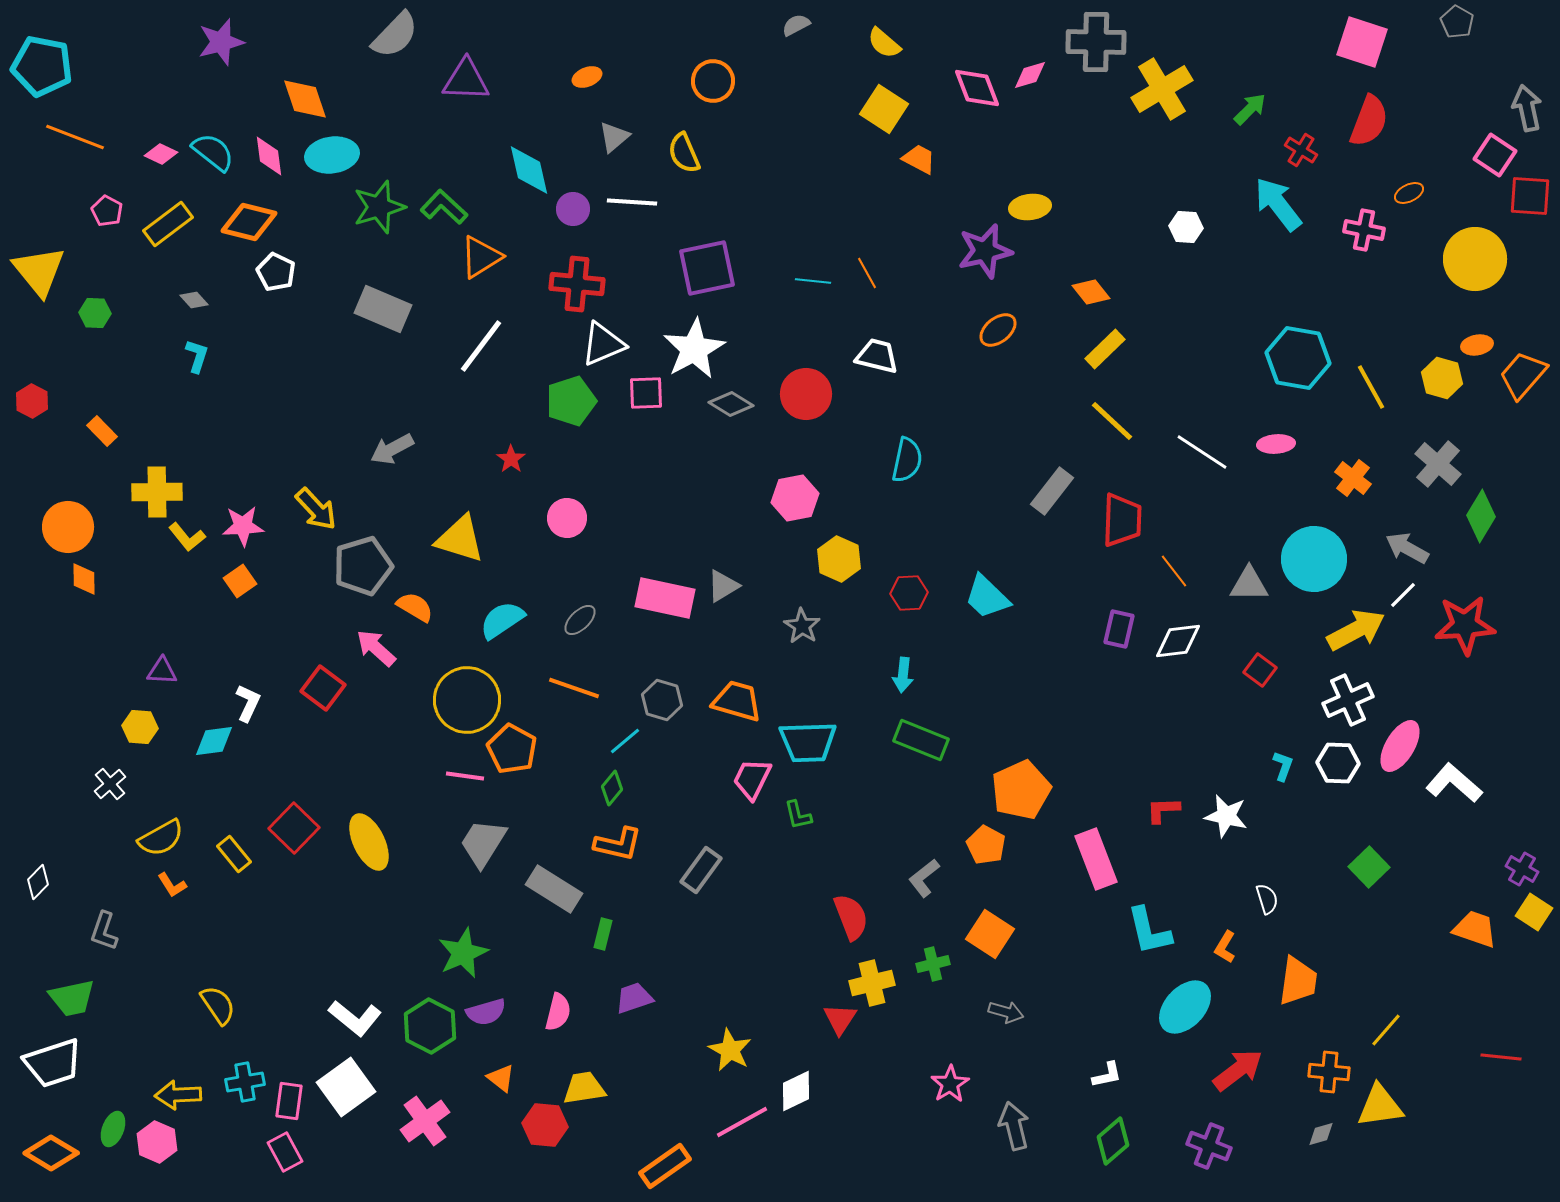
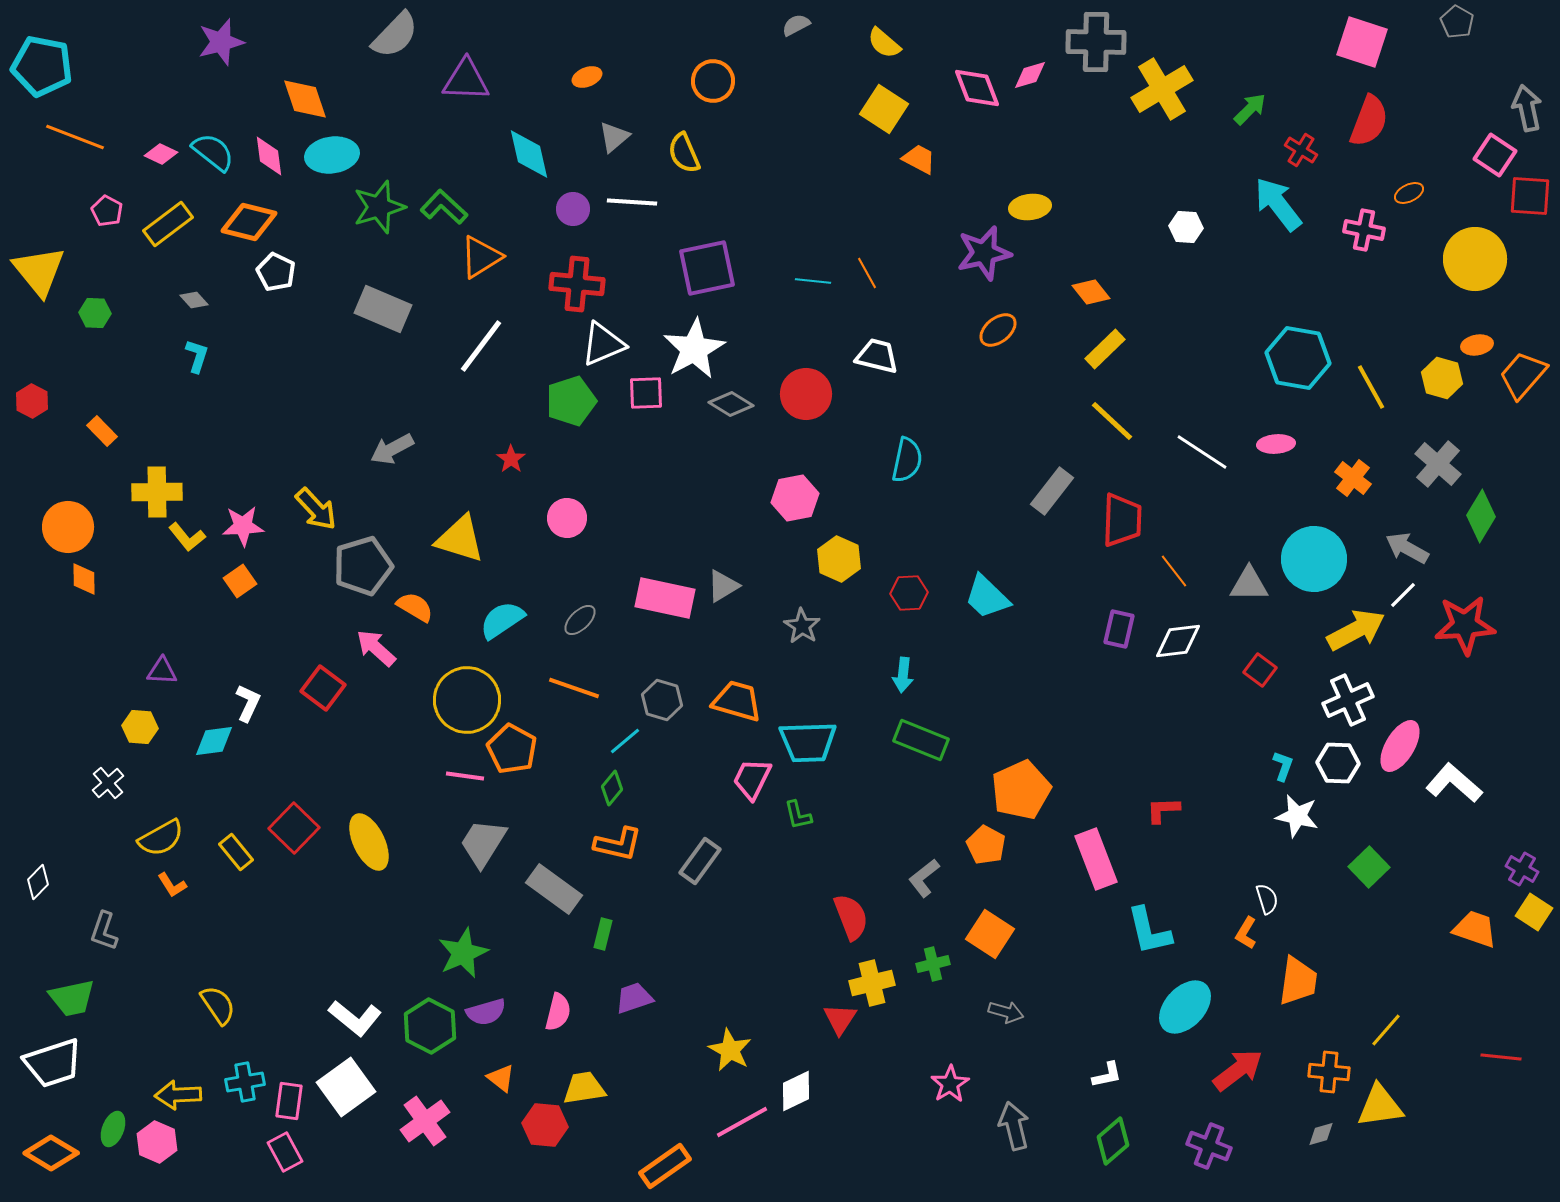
cyan diamond at (529, 170): moved 16 px up
purple star at (985, 251): moved 1 px left, 2 px down
white cross at (110, 784): moved 2 px left, 1 px up
white star at (1226, 816): moved 71 px right
yellow rectangle at (234, 854): moved 2 px right, 2 px up
gray rectangle at (701, 870): moved 1 px left, 9 px up
gray rectangle at (554, 889): rotated 4 degrees clockwise
orange L-shape at (1225, 947): moved 21 px right, 14 px up
